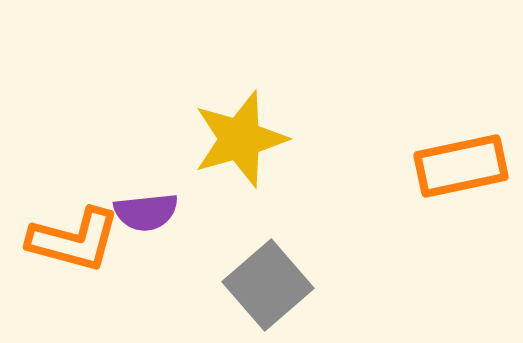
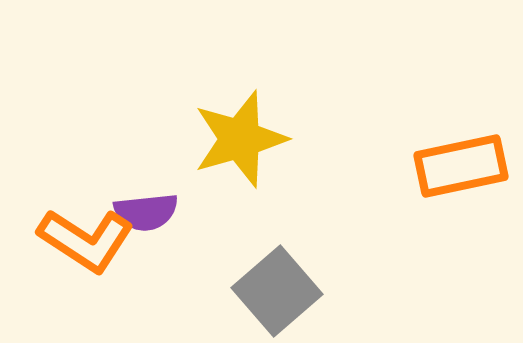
orange L-shape: moved 12 px right; rotated 18 degrees clockwise
gray square: moved 9 px right, 6 px down
